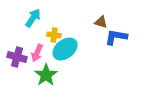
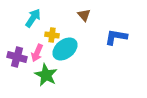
brown triangle: moved 17 px left, 7 px up; rotated 32 degrees clockwise
yellow cross: moved 2 px left
green star: rotated 10 degrees counterclockwise
